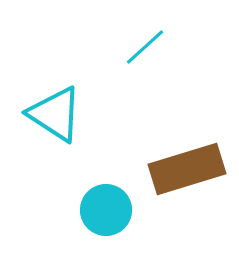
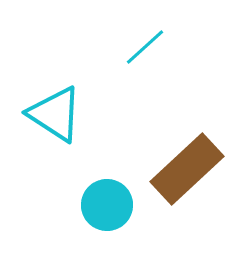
brown rectangle: rotated 26 degrees counterclockwise
cyan circle: moved 1 px right, 5 px up
